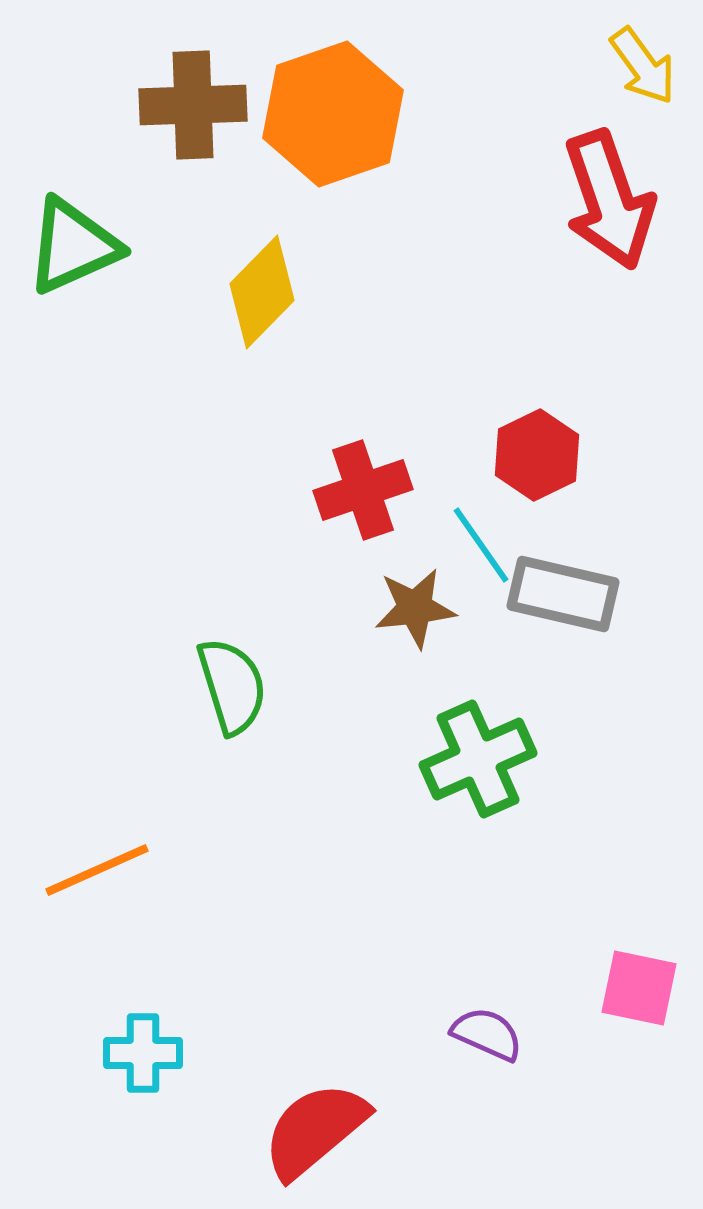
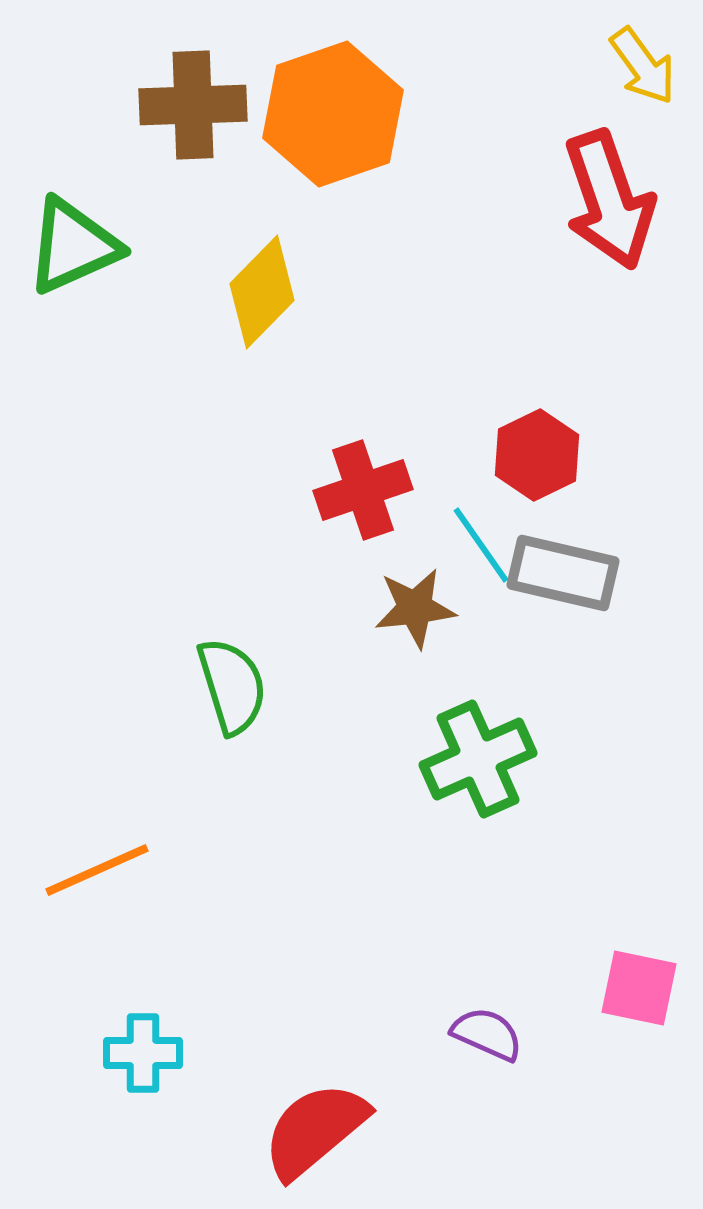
gray rectangle: moved 21 px up
